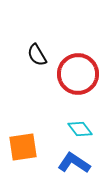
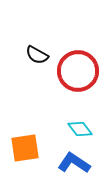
black semicircle: rotated 30 degrees counterclockwise
red circle: moved 3 px up
orange square: moved 2 px right, 1 px down
